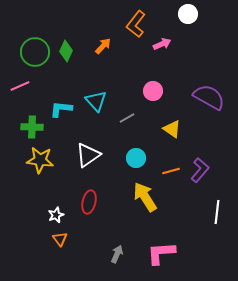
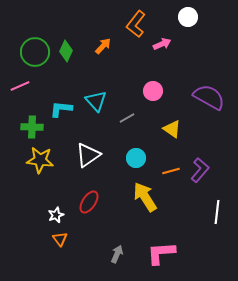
white circle: moved 3 px down
red ellipse: rotated 20 degrees clockwise
